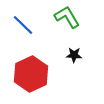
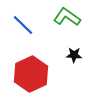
green L-shape: rotated 24 degrees counterclockwise
